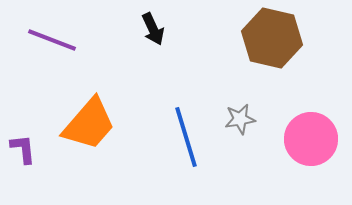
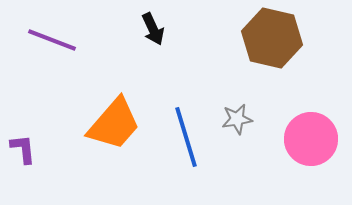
gray star: moved 3 px left
orange trapezoid: moved 25 px right
